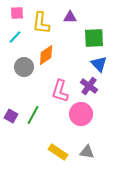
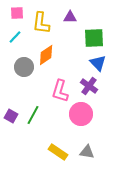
blue triangle: moved 1 px left, 1 px up
